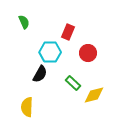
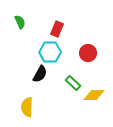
green semicircle: moved 4 px left
red rectangle: moved 11 px left, 3 px up
yellow diamond: rotated 15 degrees clockwise
